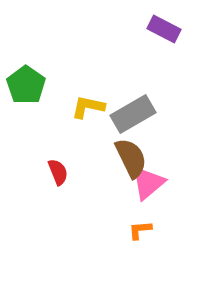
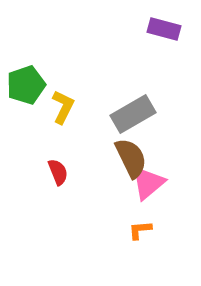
purple rectangle: rotated 12 degrees counterclockwise
green pentagon: rotated 18 degrees clockwise
yellow L-shape: moved 25 px left; rotated 104 degrees clockwise
